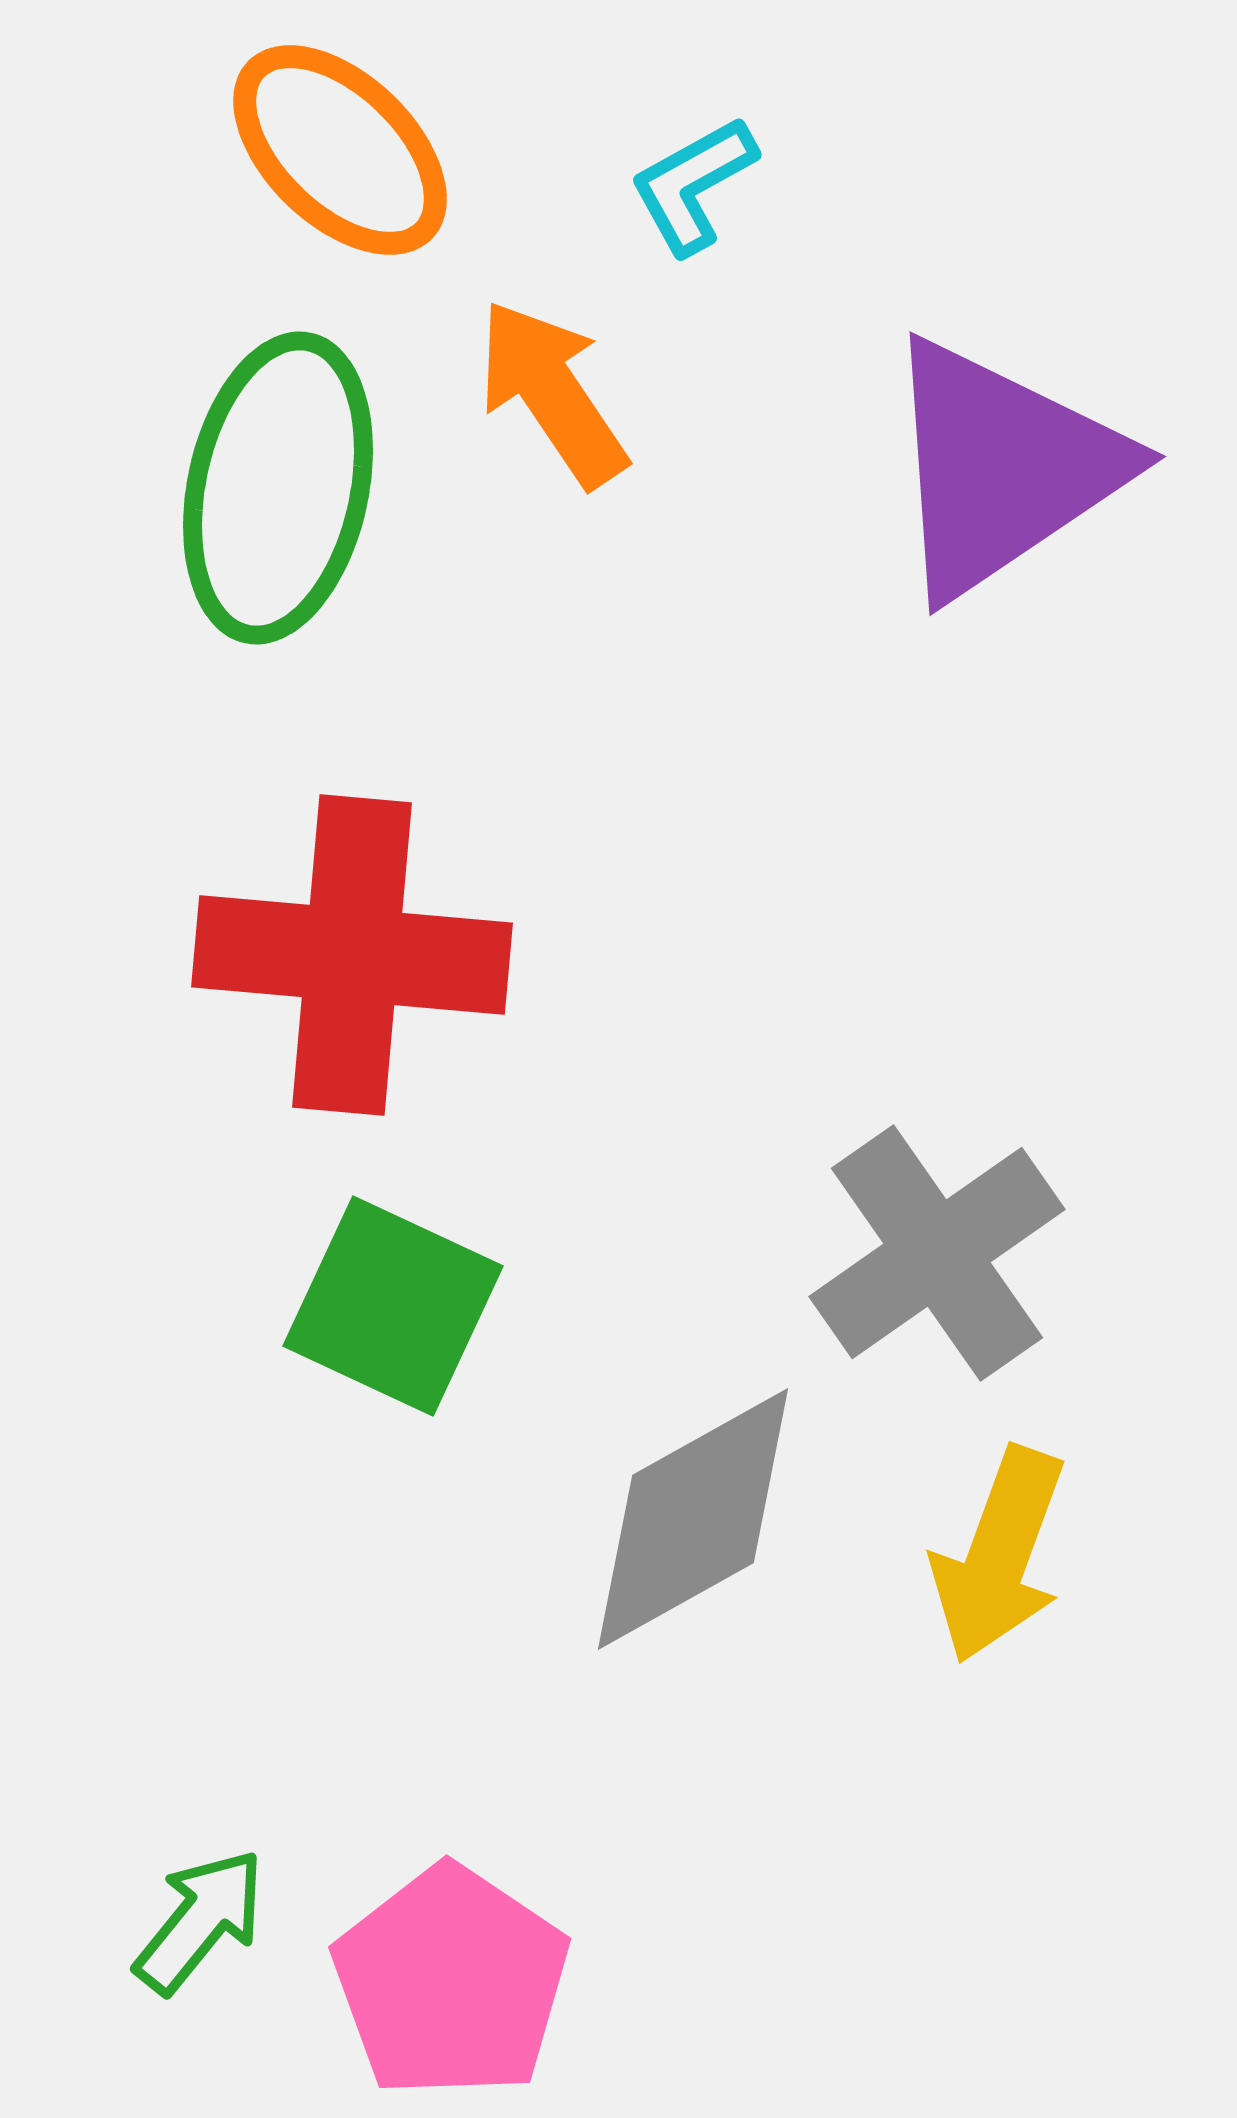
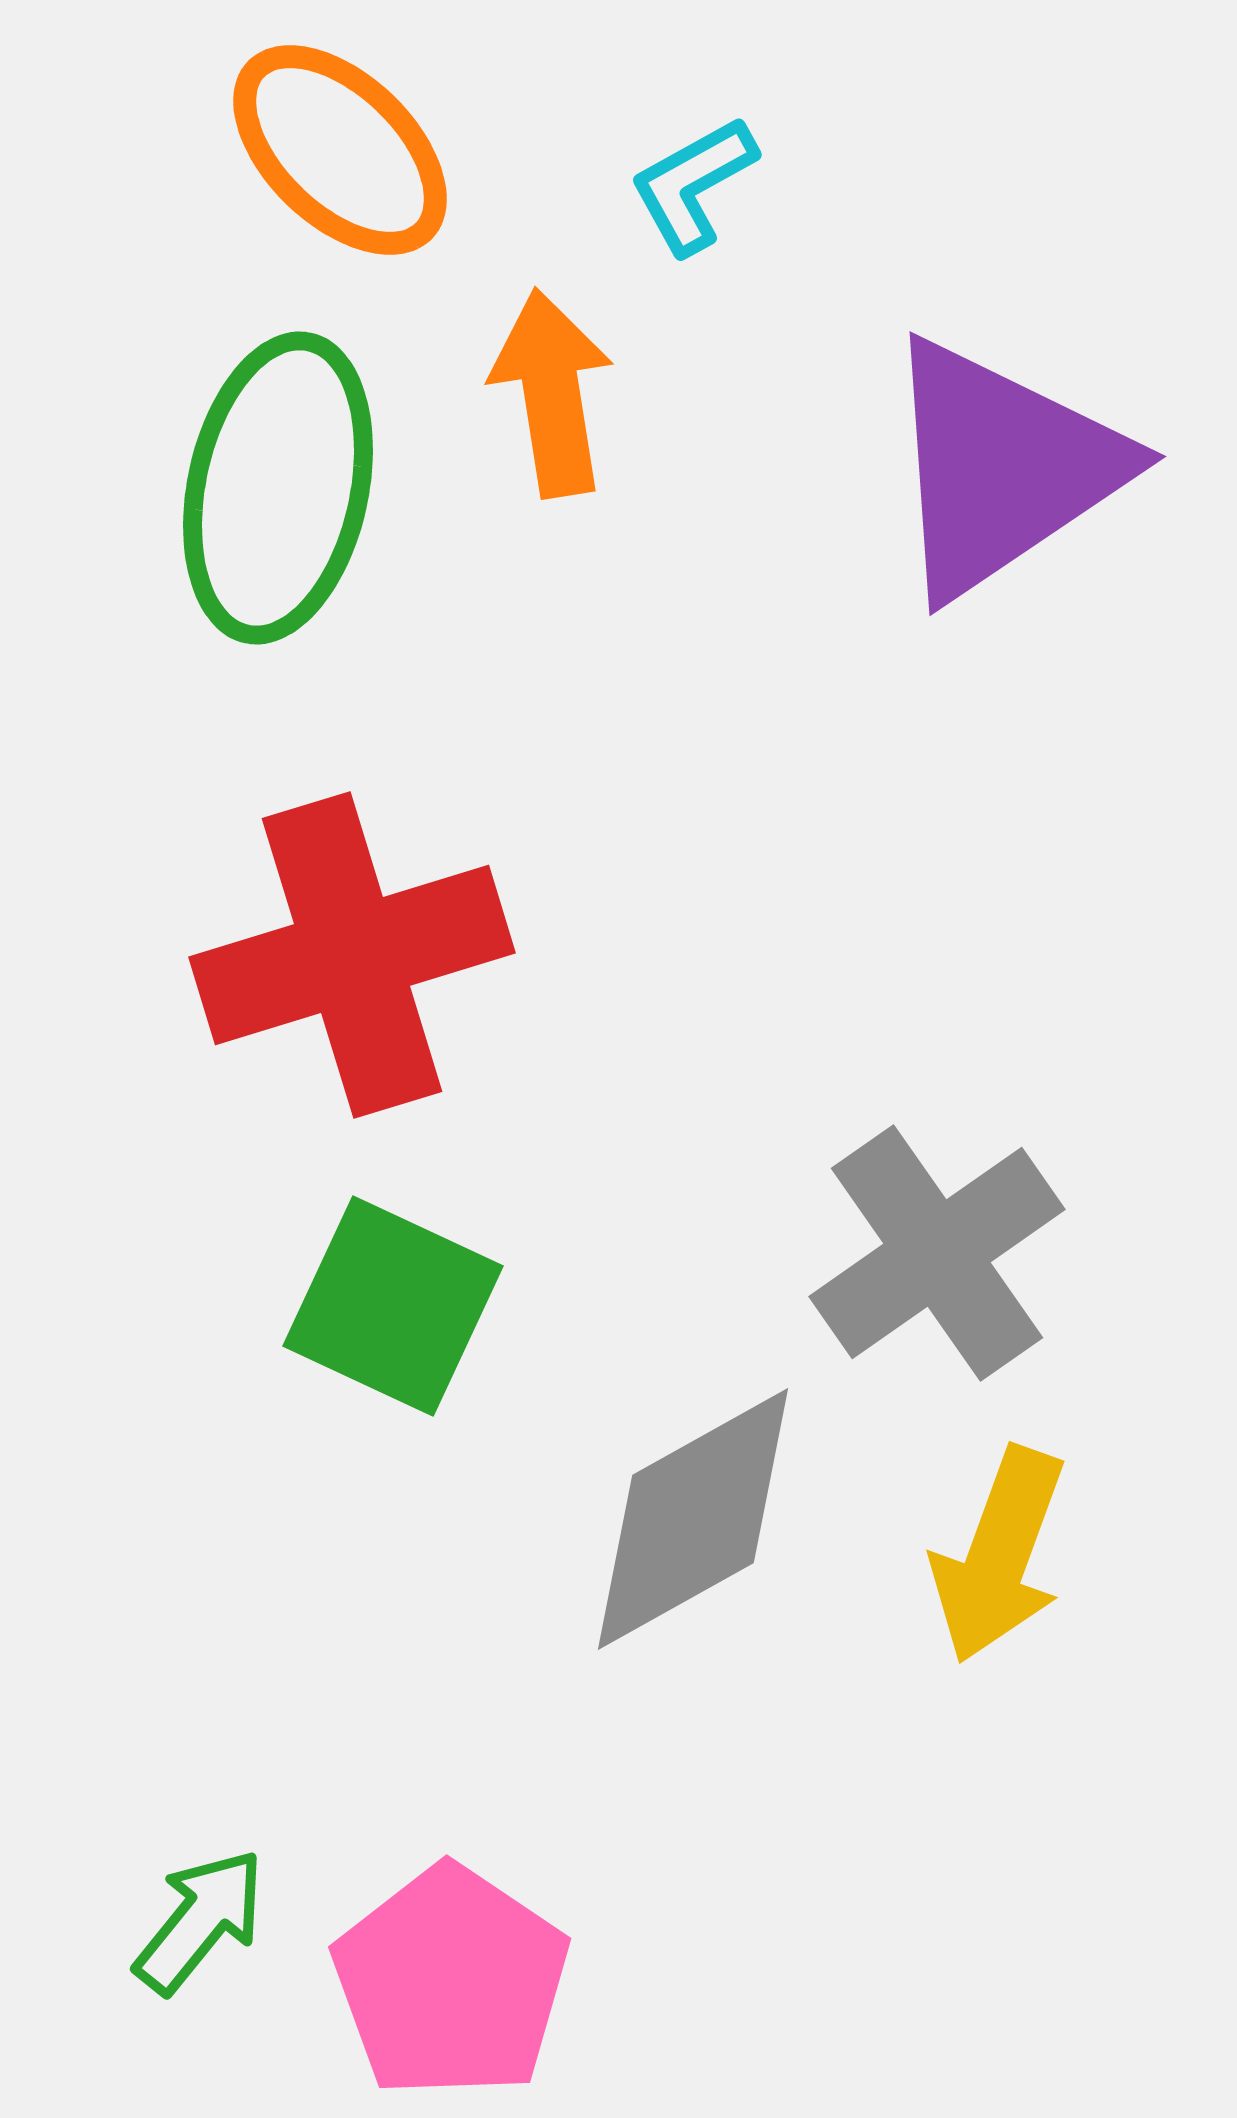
orange arrow: rotated 25 degrees clockwise
red cross: rotated 22 degrees counterclockwise
